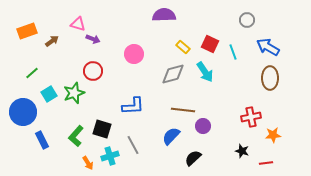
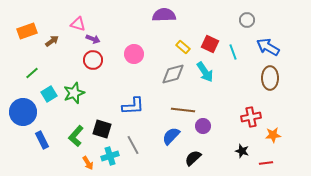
red circle: moved 11 px up
